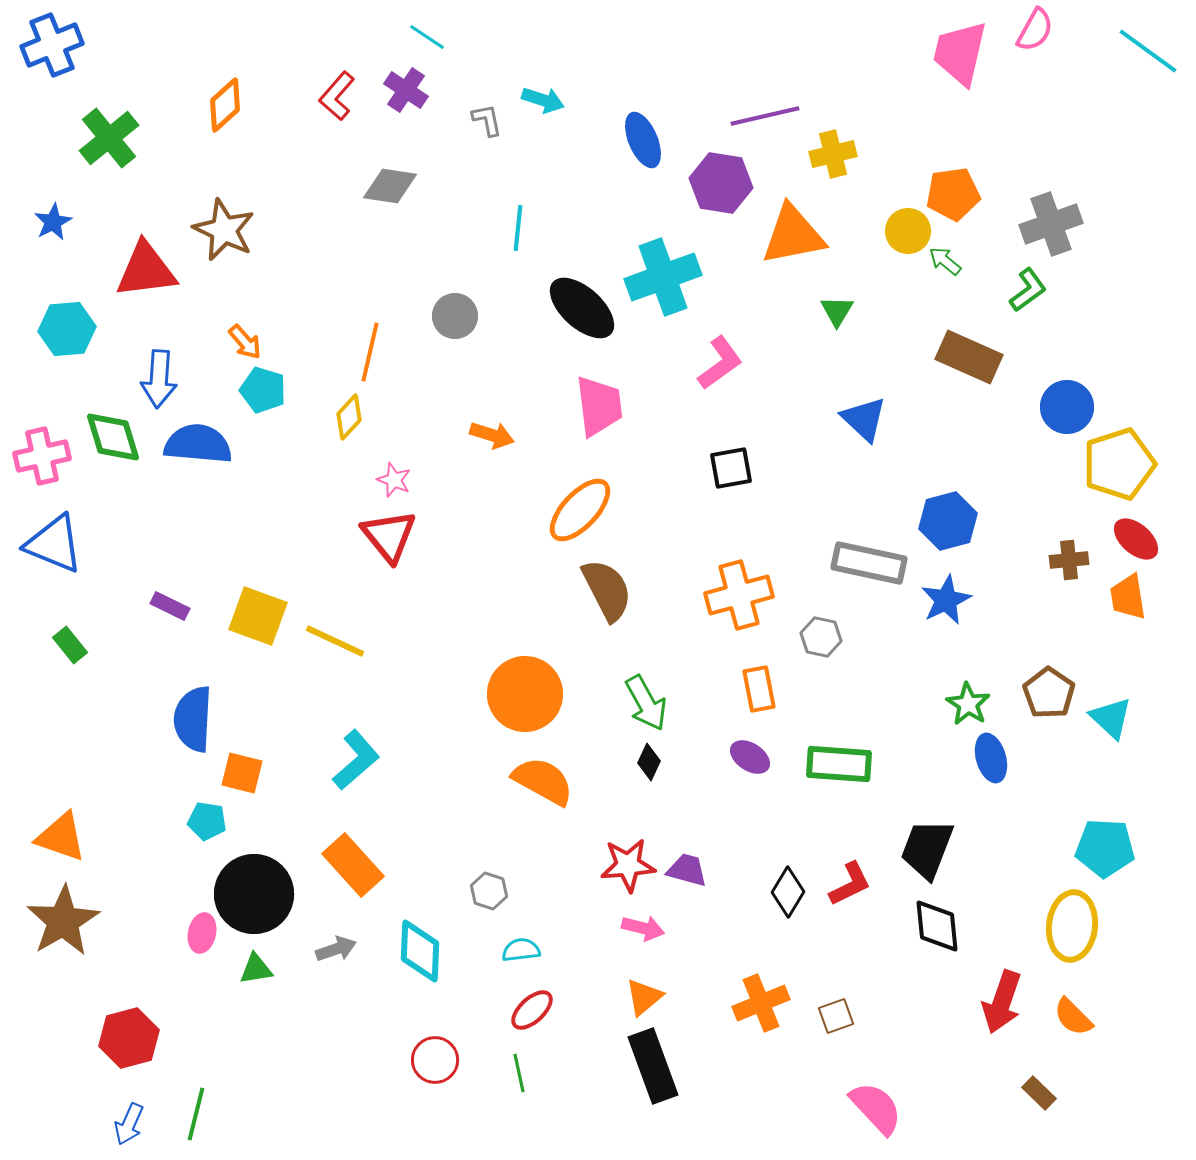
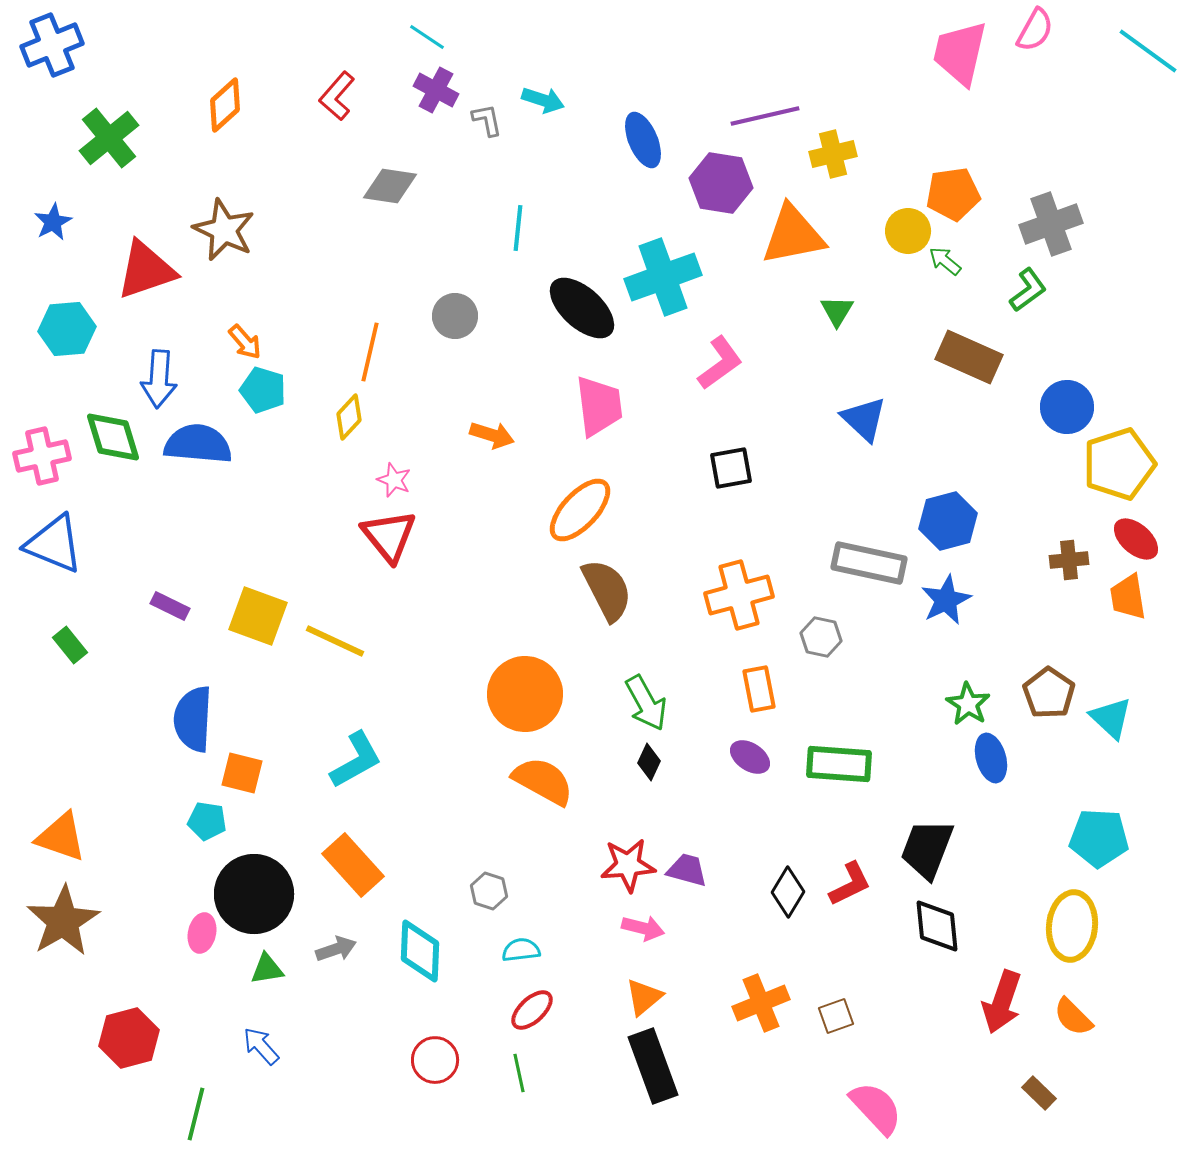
purple cross at (406, 90): moved 30 px right; rotated 6 degrees counterclockwise
red triangle at (146, 270): rotated 12 degrees counterclockwise
cyan L-shape at (356, 760): rotated 12 degrees clockwise
cyan pentagon at (1105, 848): moved 6 px left, 10 px up
green triangle at (256, 969): moved 11 px right
blue arrow at (129, 1124): moved 132 px right, 78 px up; rotated 114 degrees clockwise
